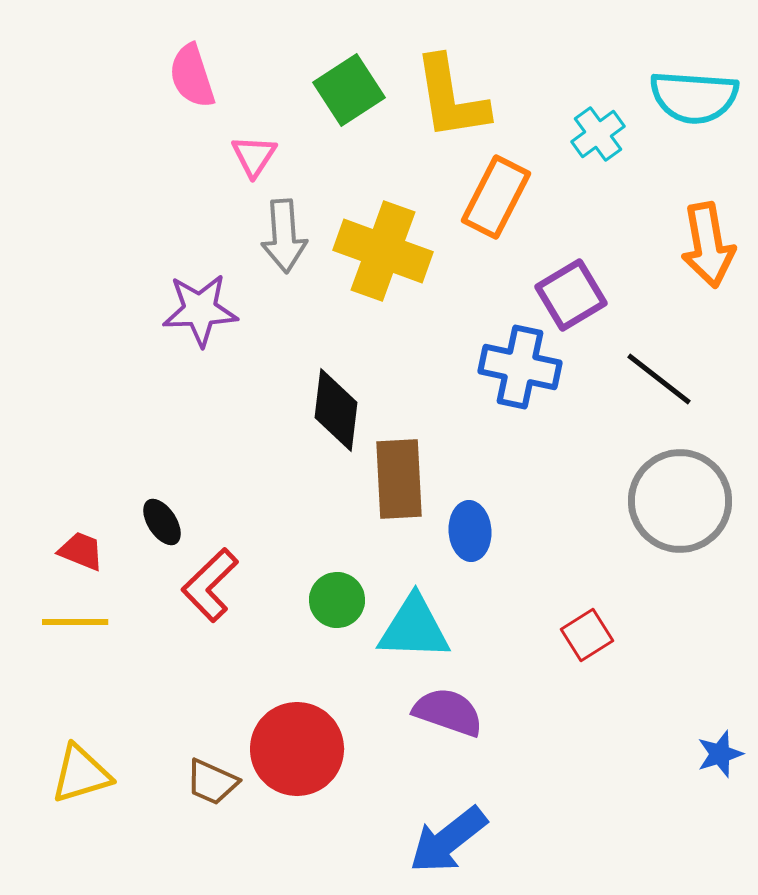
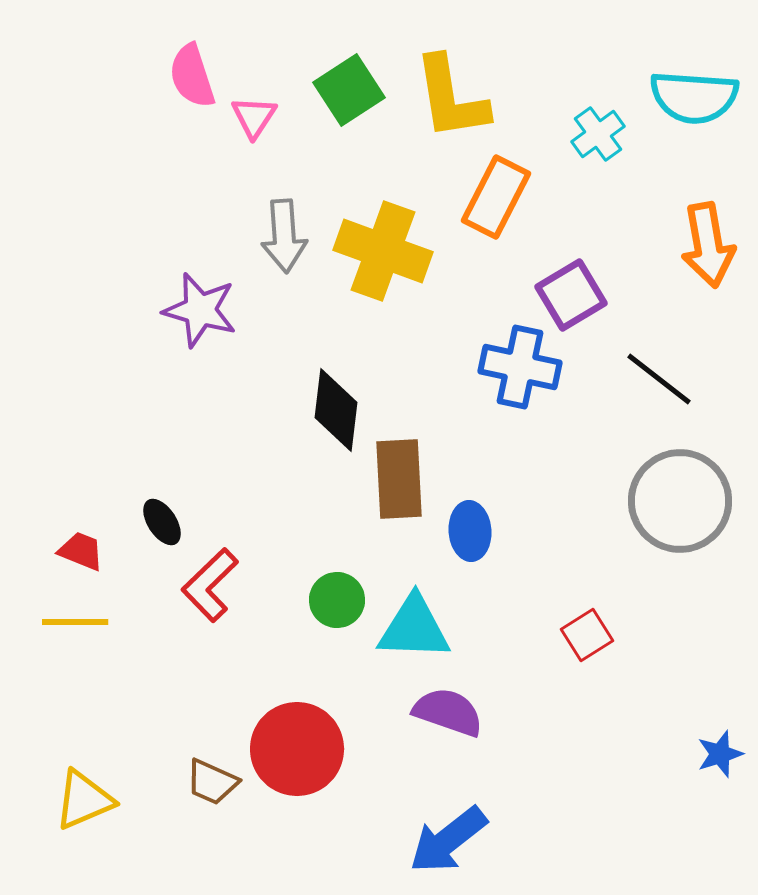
pink triangle: moved 39 px up
purple star: rotated 18 degrees clockwise
yellow triangle: moved 3 px right, 26 px down; rotated 6 degrees counterclockwise
